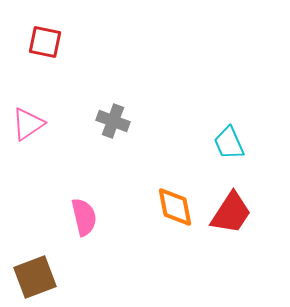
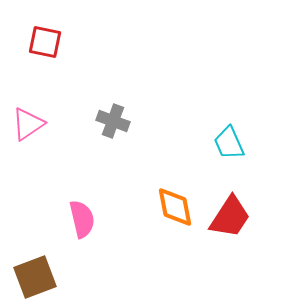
red trapezoid: moved 1 px left, 4 px down
pink semicircle: moved 2 px left, 2 px down
